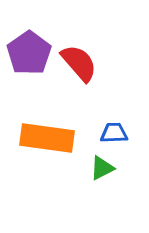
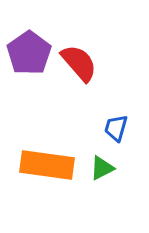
blue trapezoid: moved 2 px right, 5 px up; rotated 72 degrees counterclockwise
orange rectangle: moved 27 px down
